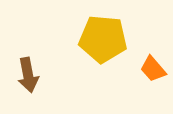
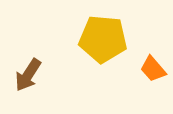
brown arrow: rotated 44 degrees clockwise
